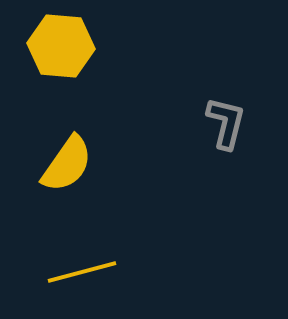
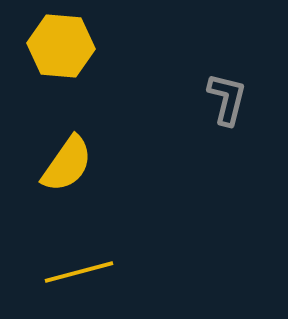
gray L-shape: moved 1 px right, 24 px up
yellow line: moved 3 px left
